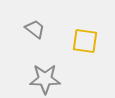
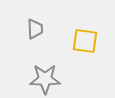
gray trapezoid: rotated 50 degrees clockwise
